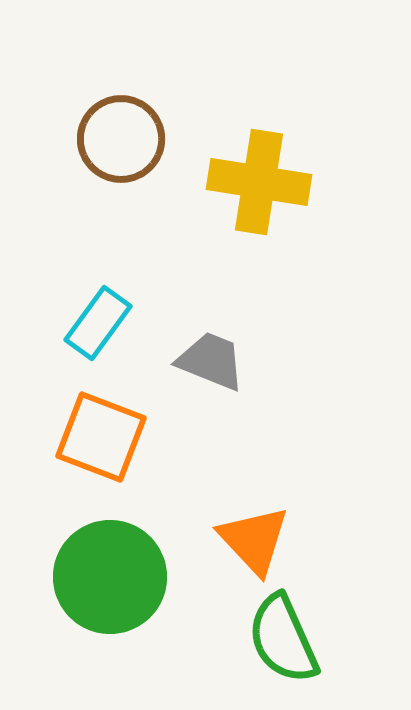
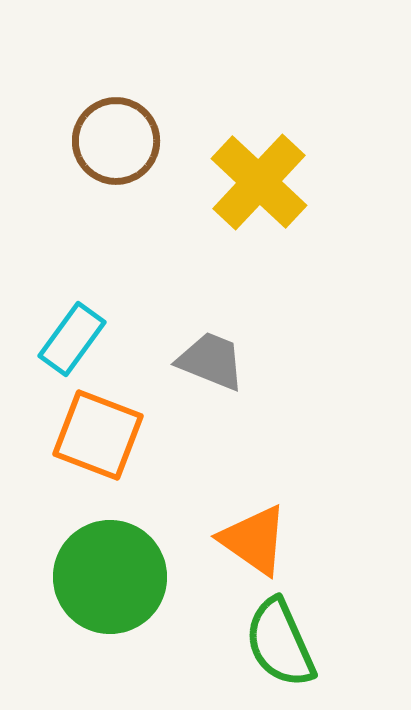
brown circle: moved 5 px left, 2 px down
yellow cross: rotated 34 degrees clockwise
cyan rectangle: moved 26 px left, 16 px down
orange square: moved 3 px left, 2 px up
orange triangle: rotated 12 degrees counterclockwise
green semicircle: moved 3 px left, 4 px down
